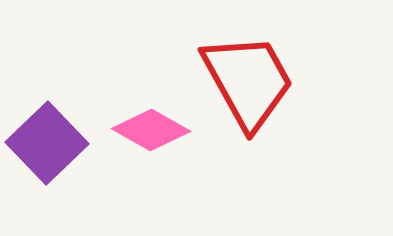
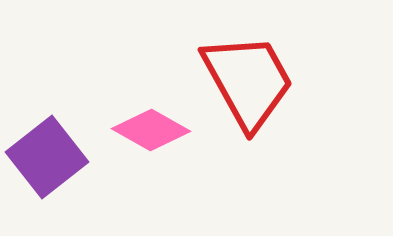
purple square: moved 14 px down; rotated 6 degrees clockwise
